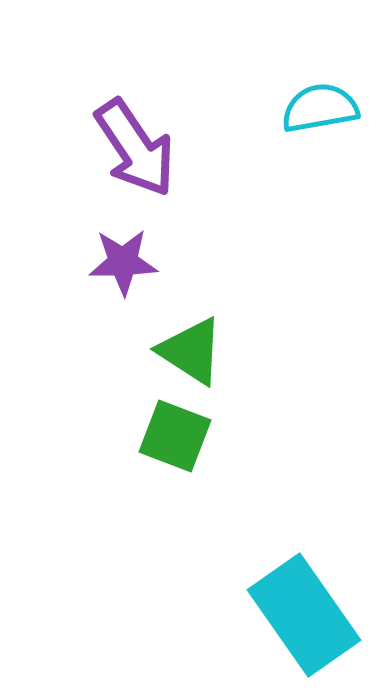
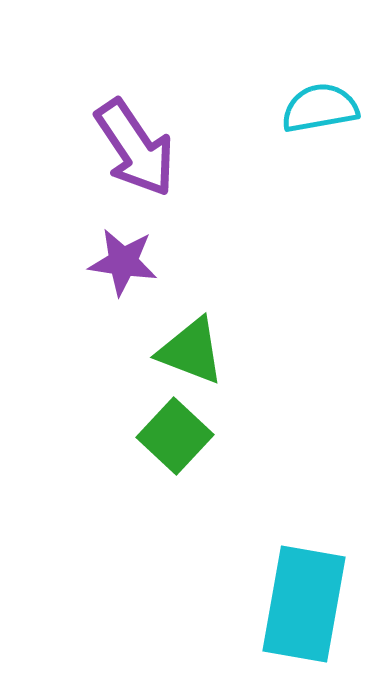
purple star: rotated 10 degrees clockwise
green triangle: rotated 12 degrees counterclockwise
green square: rotated 22 degrees clockwise
cyan rectangle: moved 11 px up; rotated 45 degrees clockwise
